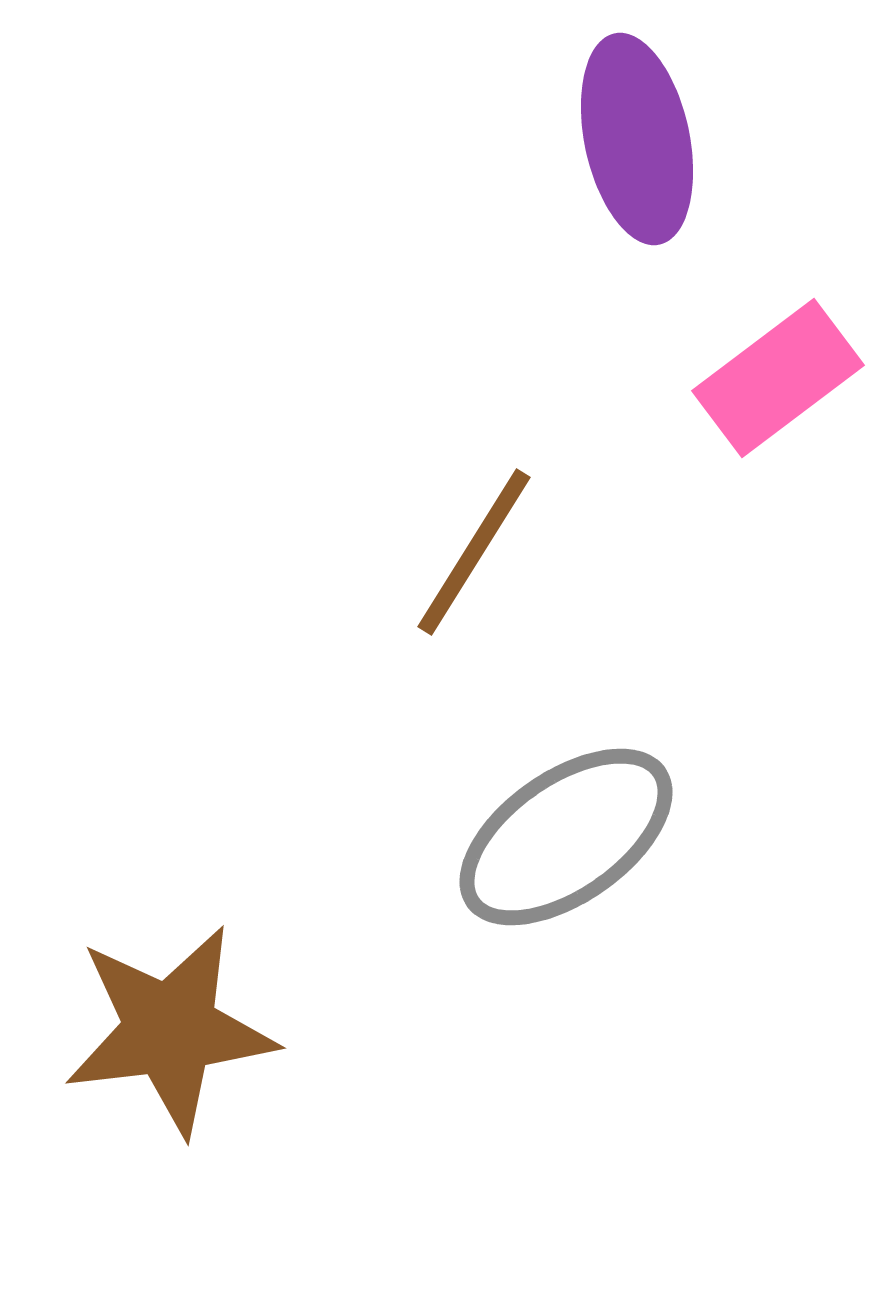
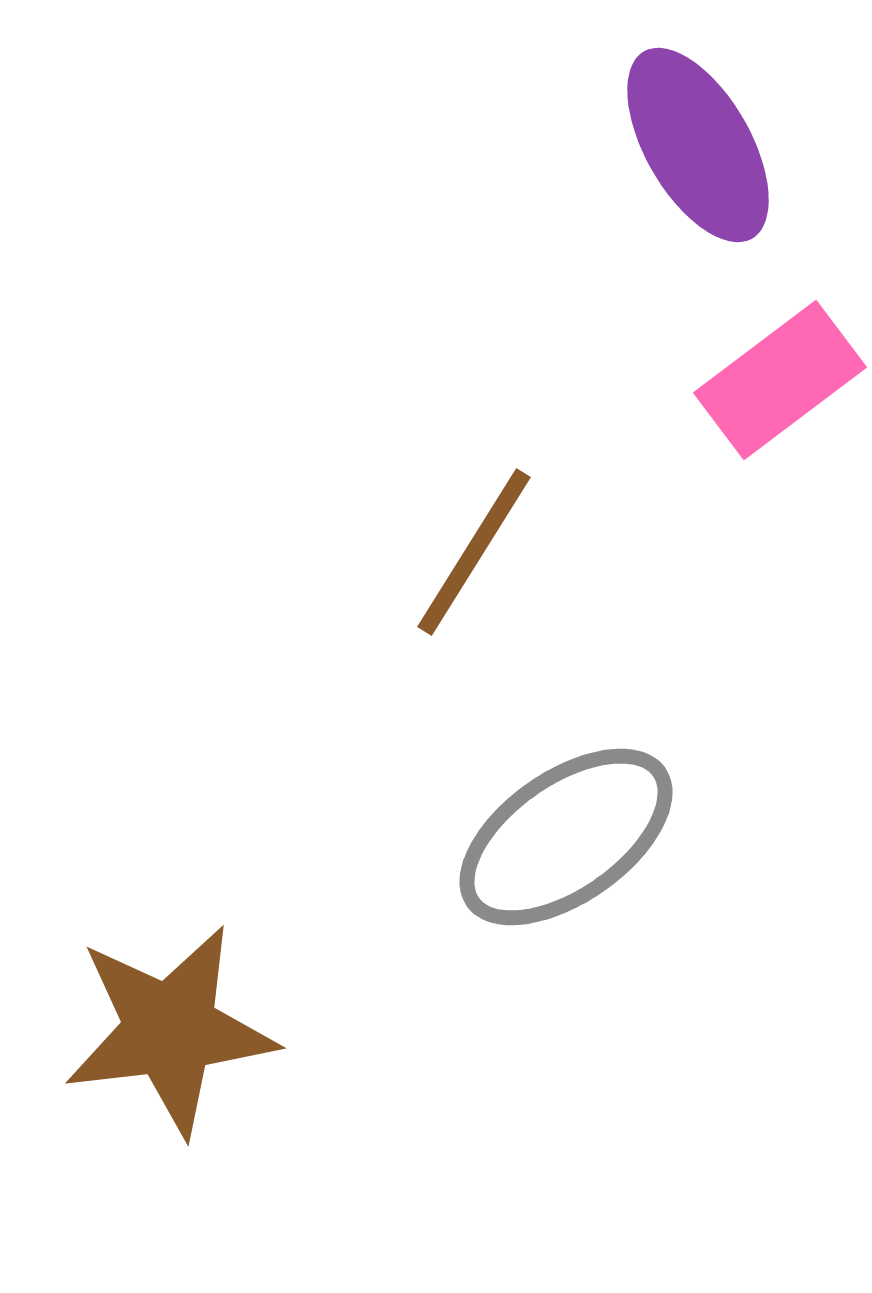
purple ellipse: moved 61 px right, 6 px down; rotated 18 degrees counterclockwise
pink rectangle: moved 2 px right, 2 px down
